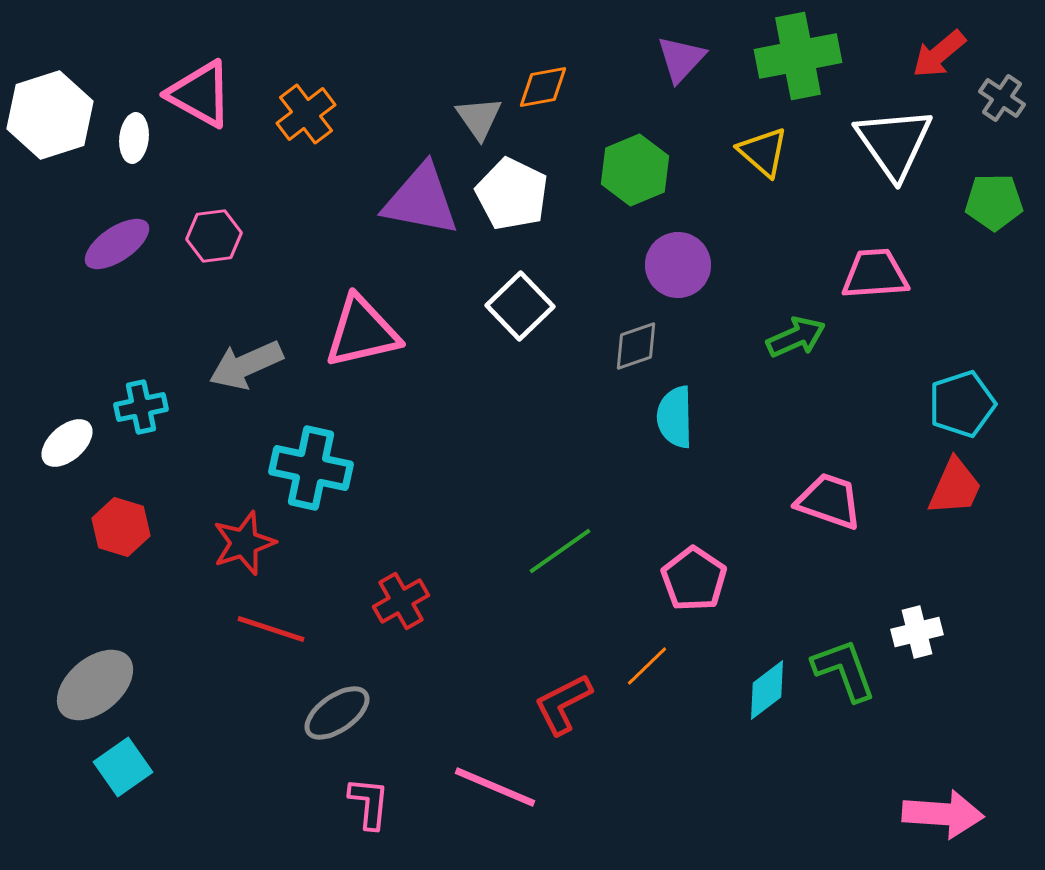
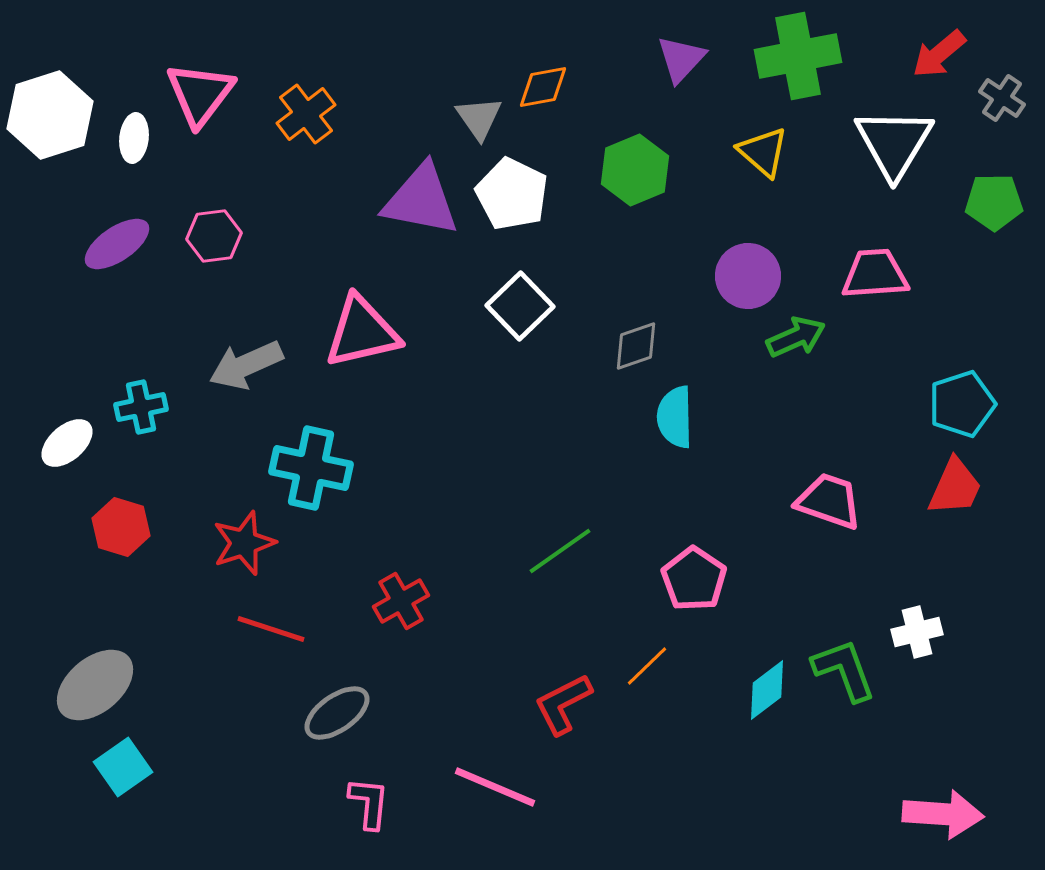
pink triangle at (200, 94): rotated 38 degrees clockwise
white triangle at (894, 143): rotated 6 degrees clockwise
purple circle at (678, 265): moved 70 px right, 11 px down
